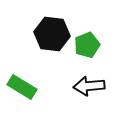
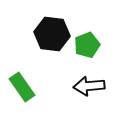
green rectangle: rotated 24 degrees clockwise
